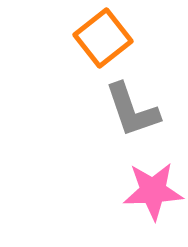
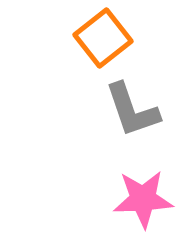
pink star: moved 10 px left, 8 px down
